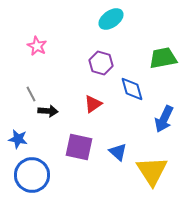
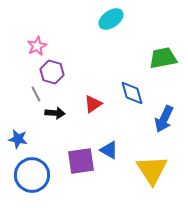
pink star: rotated 18 degrees clockwise
purple hexagon: moved 49 px left, 9 px down
blue diamond: moved 4 px down
gray line: moved 5 px right
black arrow: moved 7 px right, 2 px down
purple square: moved 2 px right, 14 px down; rotated 20 degrees counterclockwise
blue triangle: moved 9 px left, 2 px up; rotated 12 degrees counterclockwise
yellow triangle: moved 1 px up
